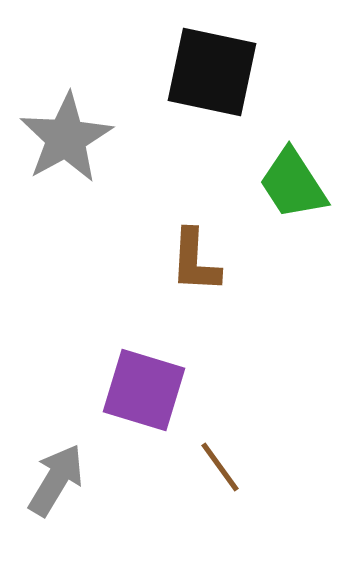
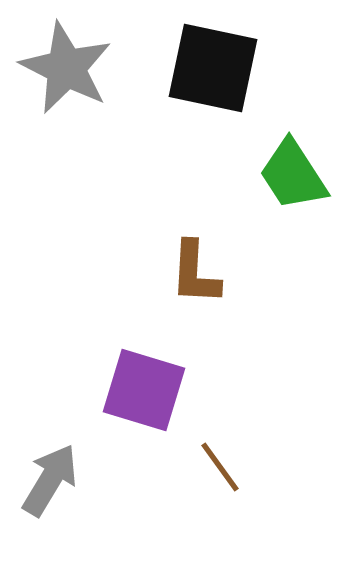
black square: moved 1 px right, 4 px up
gray star: moved 70 px up; rotated 16 degrees counterclockwise
green trapezoid: moved 9 px up
brown L-shape: moved 12 px down
gray arrow: moved 6 px left
